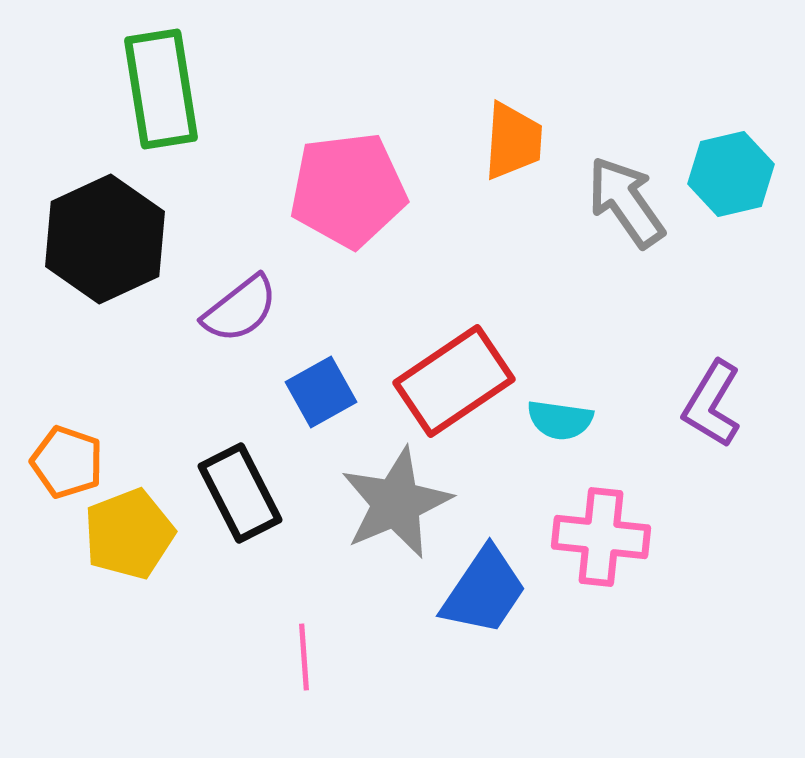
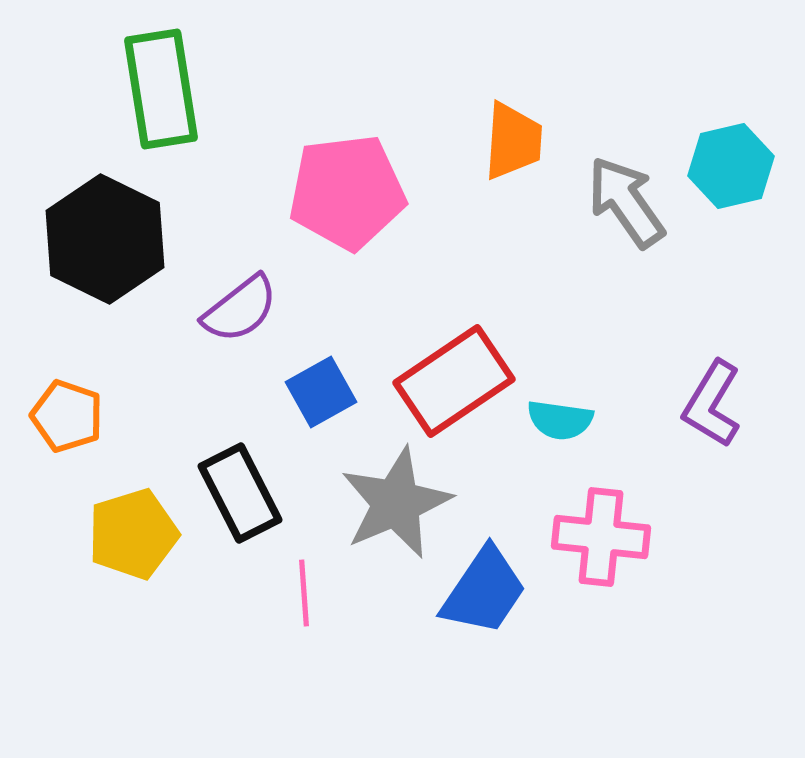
cyan hexagon: moved 8 px up
pink pentagon: moved 1 px left, 2 px down
black hexagon: rotated 9 degrees counterclockwise
orange pentagon: moved 46 px up
yellow pentagon: moved 4 px right; rotated 4 degrees clockwise
pink line: moved 64 px up
